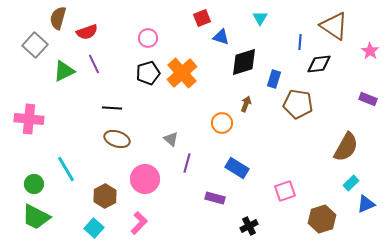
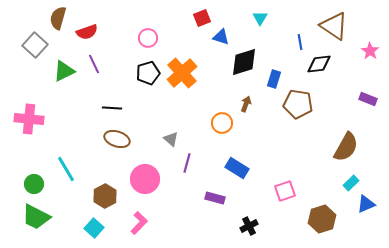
blue line at (300, 42): rotated 14 degrees counterclockwise
